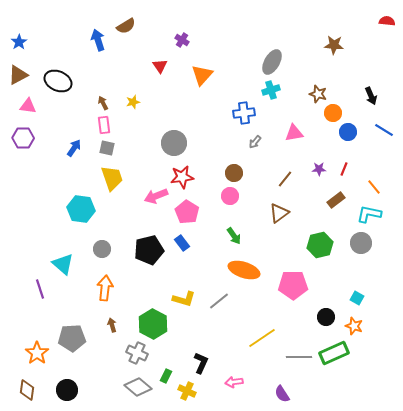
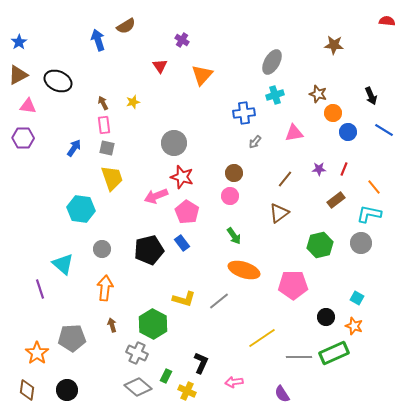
cyan cross at (271, 90): moved 4 px right, 5 px down
red star at (182, 177): rotated 25 degrees clockwise
